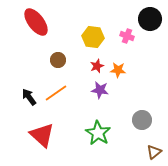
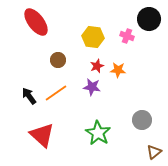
black circle: moved 1 px left
purple star: moved 8 px left, 3 px up
black arrow: moved 1 px up
